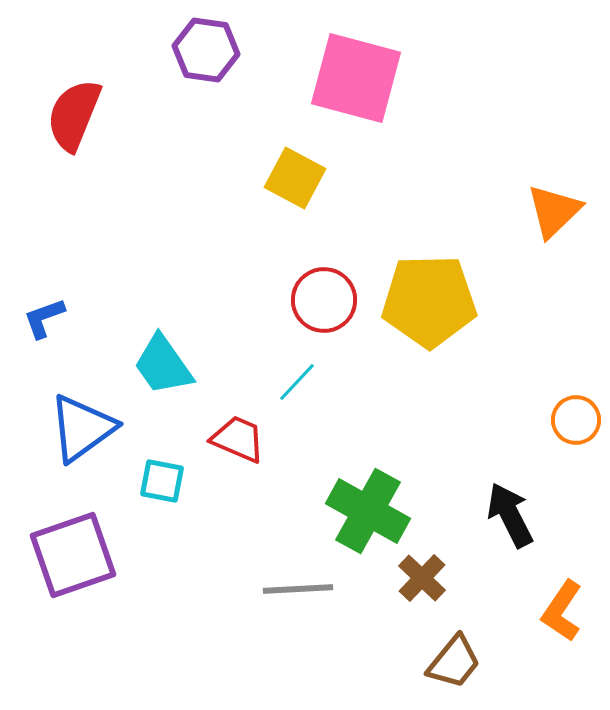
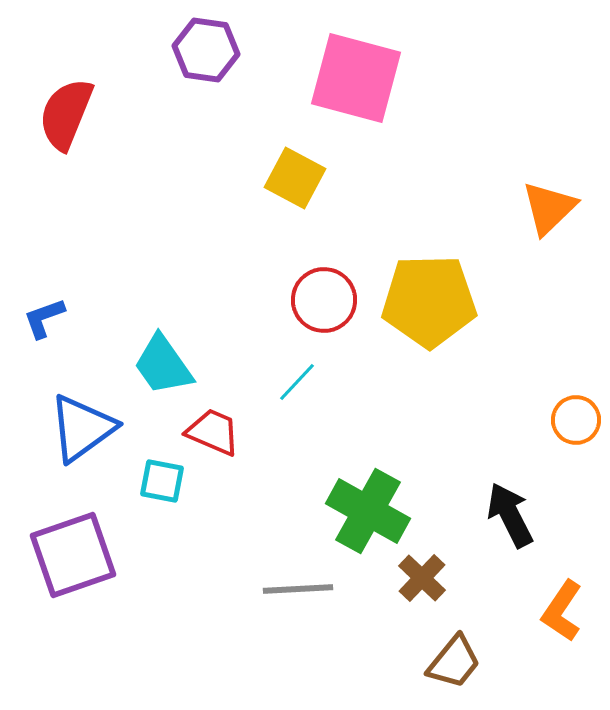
red semicircle: moved 8 px left, 1 px up
orange triangle: moved 5 px left, 3 px up
red trapezoid: moved 25 px left, 7 px up
